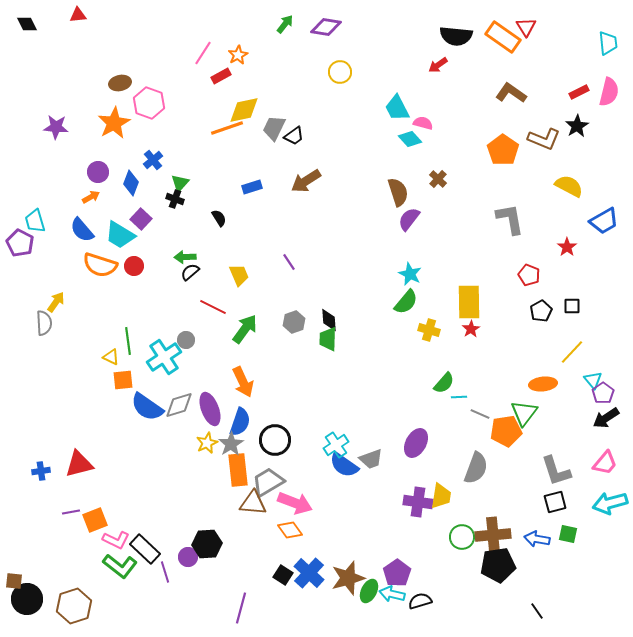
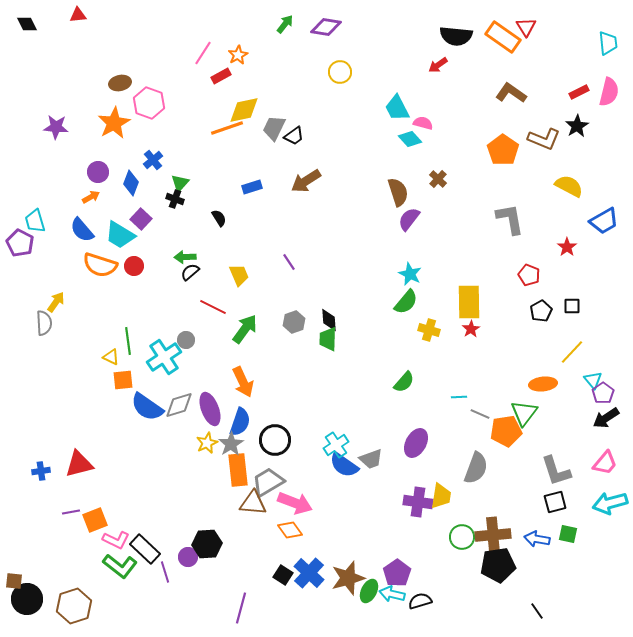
green semicircle at (444, 383): moved 40 px left, 1 px up
